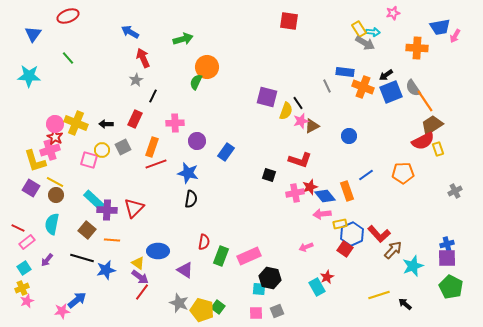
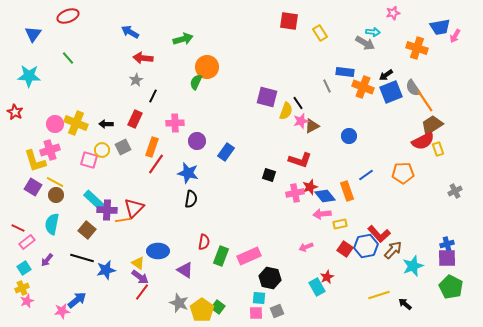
yellow rectangle at (359, 29): moved 39 px left, 4 px down
orange cross at (417, 48): rotated 15 degrees clockwise
red arrow at (143, 58): rotated 60 degrees counterclockwise
red star at (55, 137): moved 40 px left, 25 px up
red line at (156, 164): rotated 35 degrees counterclockwise
purple square at (31, 188): moved 2 px right, 1 px up
blue hexagon at (352, 234): moved 14 px right, 12 px down; rotated 15 degrees clockwise
orange line at (112, 240): moved 11 px right, 20 px up; rotated 14 degrees counterclockwise
cyan square at (259, 289): moved 9 px down
yellow pentagon at (202, 310): rotated 20 degrees clockwise
